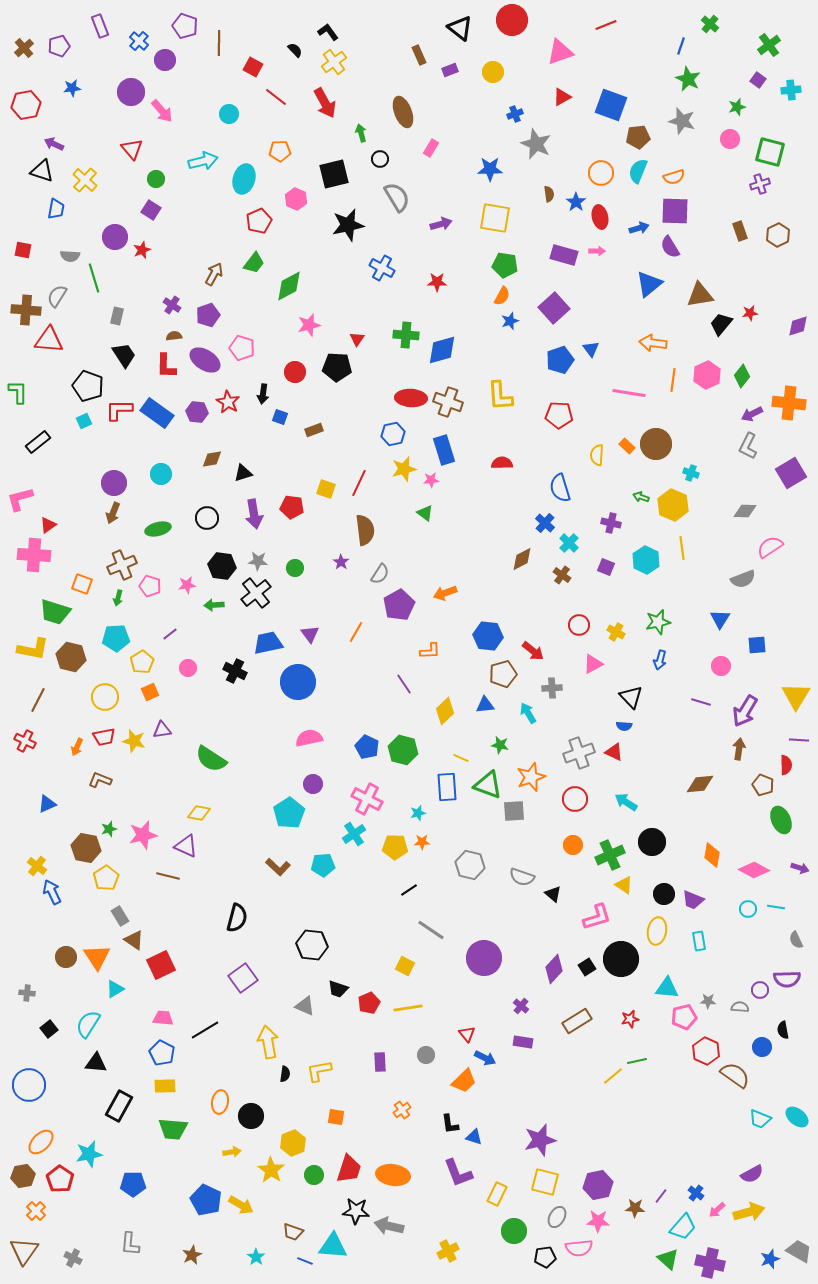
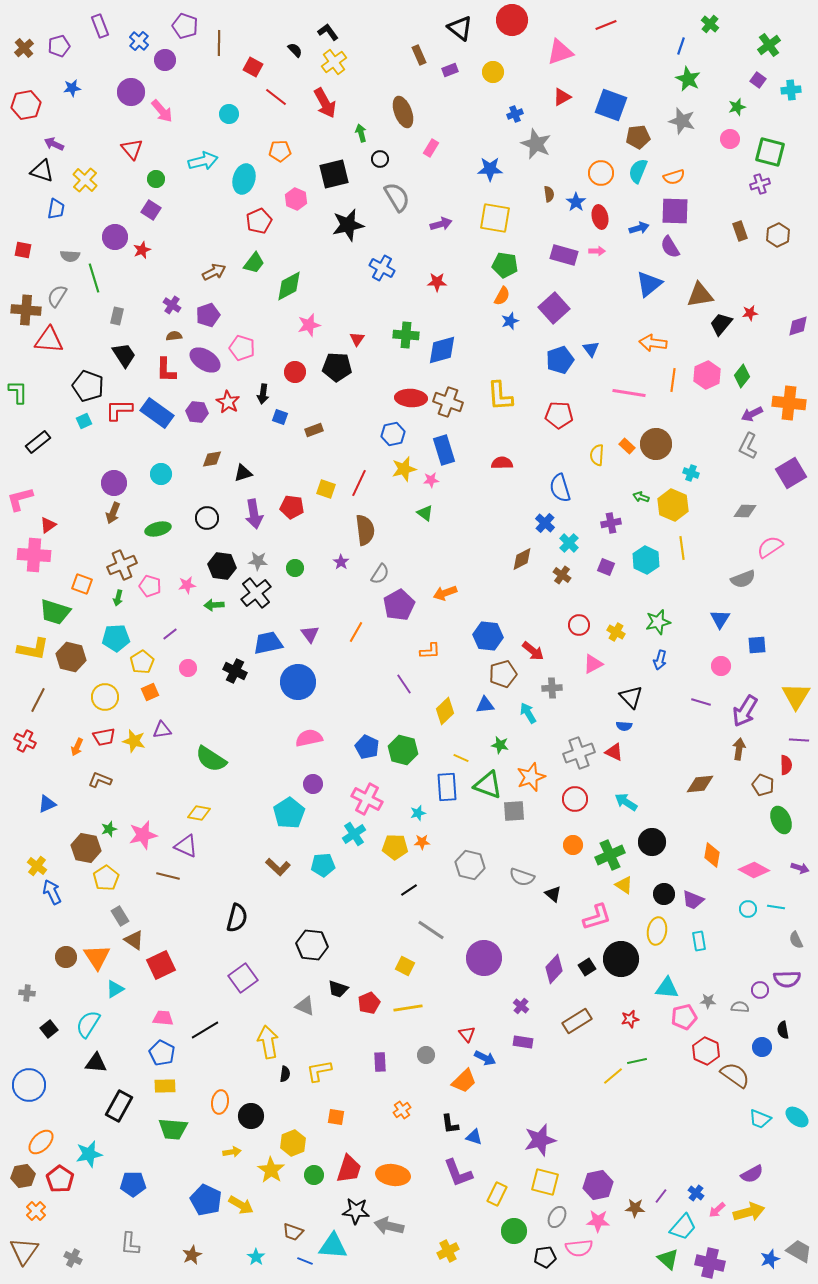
brown arrow at (214, 274): moved 2 px up; rotated 35 degrees clockwise
red L-shape at (166, 366): moved 4 px down
purple cross at (611, 523): rotated 24 degrees counterclockwise
